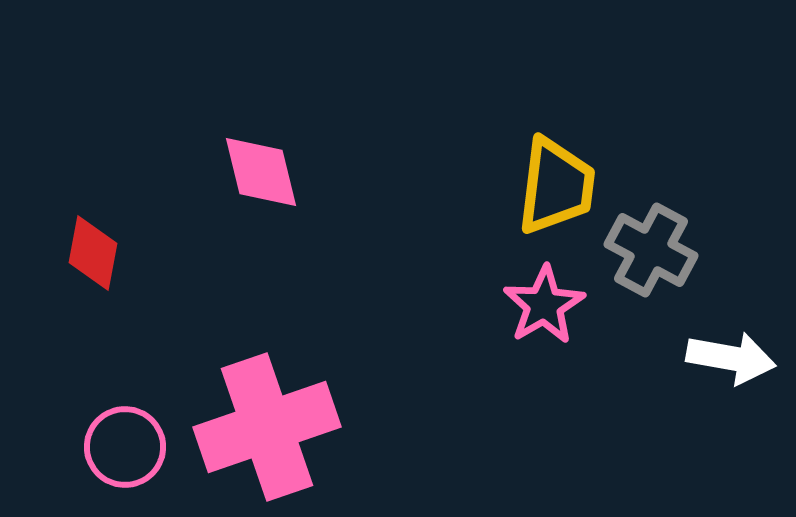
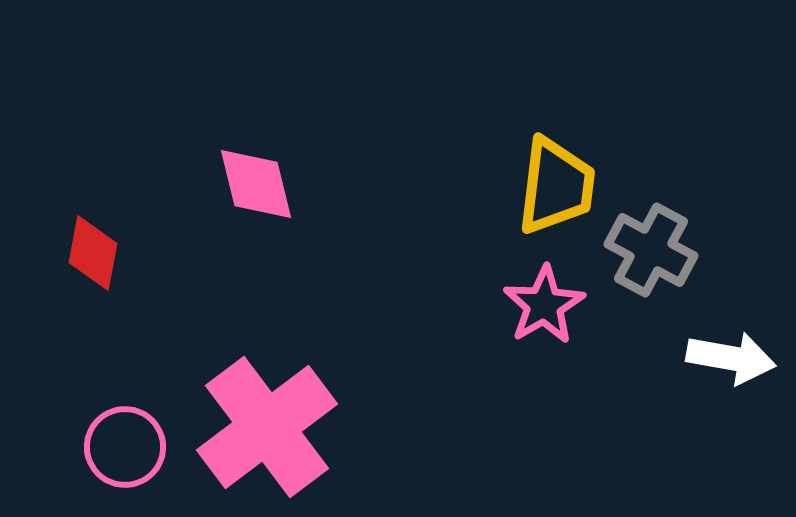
pink diamond: moved 5 px left, 12 px down
pink cross: rotated 18 degrees counterclockwise
